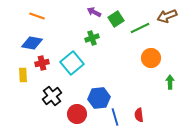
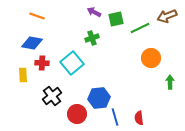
green square: rotated 21 degrees clockwise
red cross: rotated 16 degrees clockwise
red semicircle: moved 3 px down
